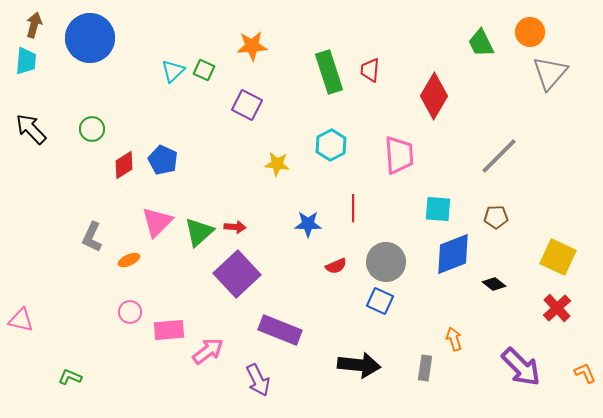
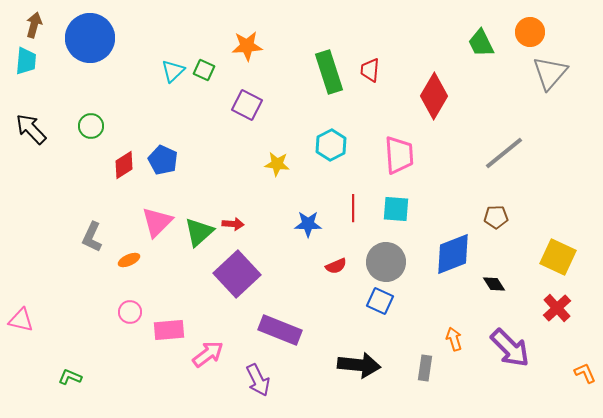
orange star at (252, 46): moved 5 px left
green circle at (92, 129): moved 1 px left, 3 px up
gray line at (499, 156): moved 5 px right, 3 px up; rotated 6 degrees clockwise
cyan square at (438, 209): moved 42 px left
red arrow at (235, 227): moved 2 px left, 3 px up
black diamond at (494, 284): rotated 20 degrees clockwise
pink arrow at (208, 351): moved 3 px down
purple arrow at (521, 367): moved 11 px left, 19 px up
